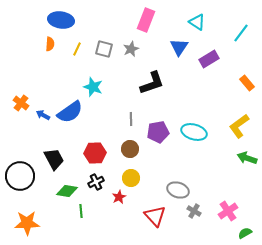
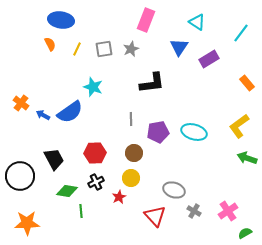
orange semicircle: rotated 32 degrees counterclockwise
gray square: rotated 24 degrees counterclockwise
black L-shape: rotated 12 degrees clockwise
brown circle: moved 4 px right, 4 px down
gray ellipse: moved 4 px left
